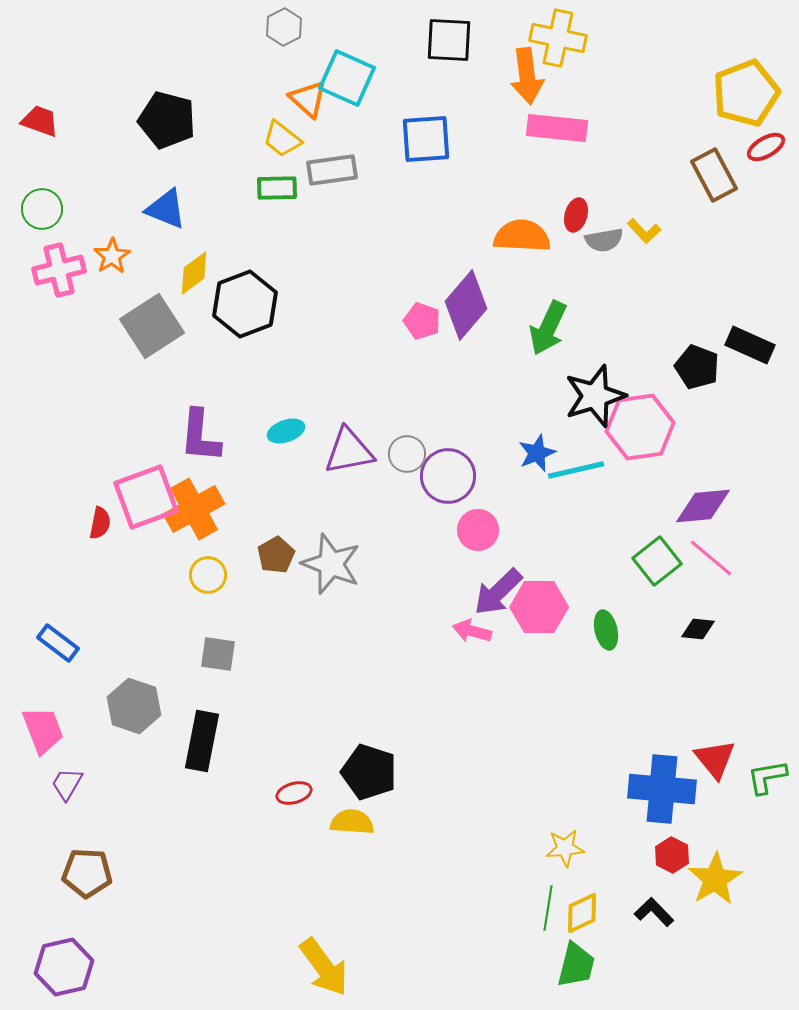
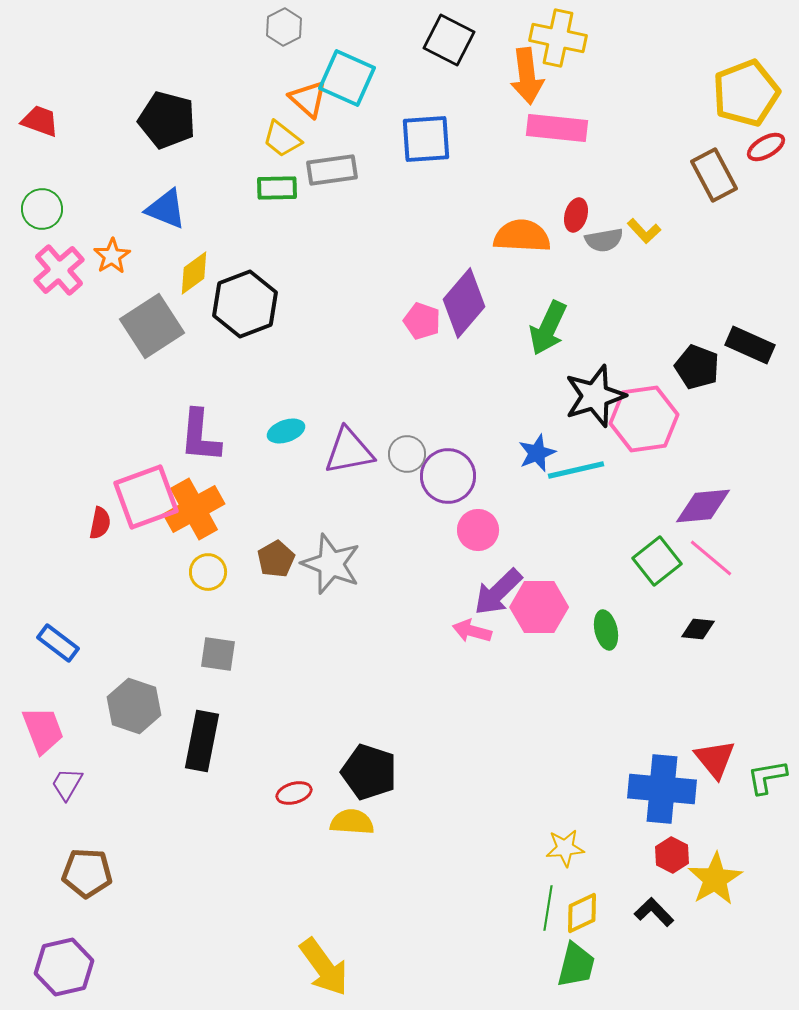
black square at (449, 40): rotated 24 degrees clockwise
pink cross at (59, 270): rotated 27 degrees counterclockwise
purple diamond at (466, 305): moved 2 px left, 2 px up
pink hexagon at (640, 427): moved 4 px right, 8 px up
brown pentagon at (276, 555): moved 4 px down
yellow circle at (208, 575): moved 3 px up
